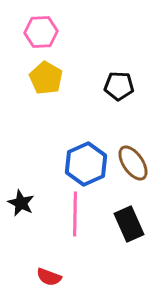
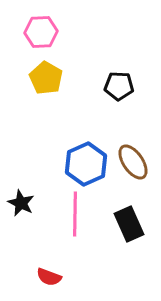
brown ellipse: moved 1 px up
